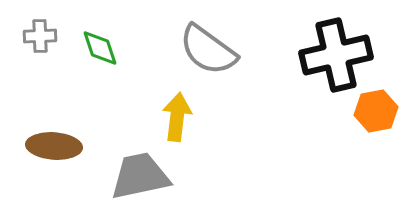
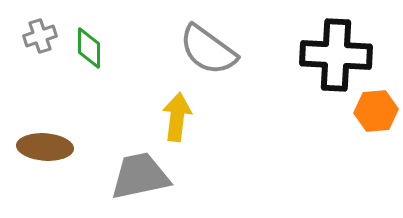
gray cross: rotated 16 degrees counterclockwise
green diamond: moved 11 px left; rotated 18 degrees clockwise
black cross: rotated 16 degrees clockwise
orange hexagon: rotated 6 degrees clockwise
brown ellipse: moved 9 px left, 1 px down
